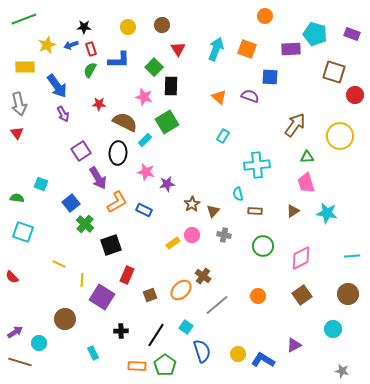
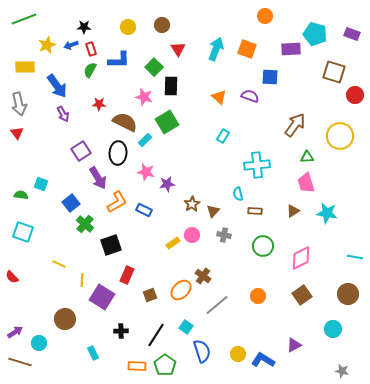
green semicircle at (17, 198): moved 4 px right, 3 px up
cyan line at (352, 256): moved 3 px right, 1 px down; rotated 14 degrees clockwise
